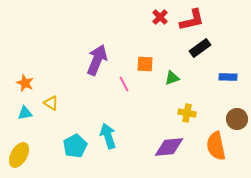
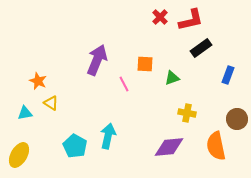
red L-shape: moved 1 px left
black rectangle: moved 1 px right
blue rectangle: moved 2 px up; rotated 72 degrees counterclockwise
orange star: moved 13 px right, 2 px up
cyan arrow: rotated 30 degrees clockwise
cyan pentagon: rotated 15 degrees counterclockwise
